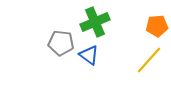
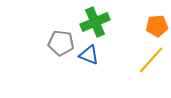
blue triangle: rotated 15 degrees counterclockwise
yellow line: moved 2 px right
